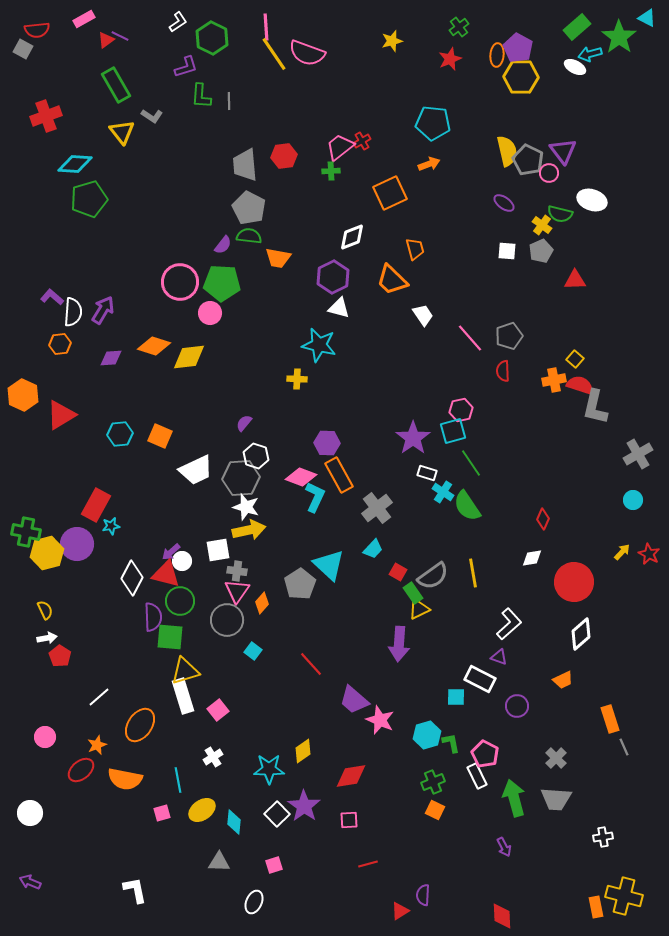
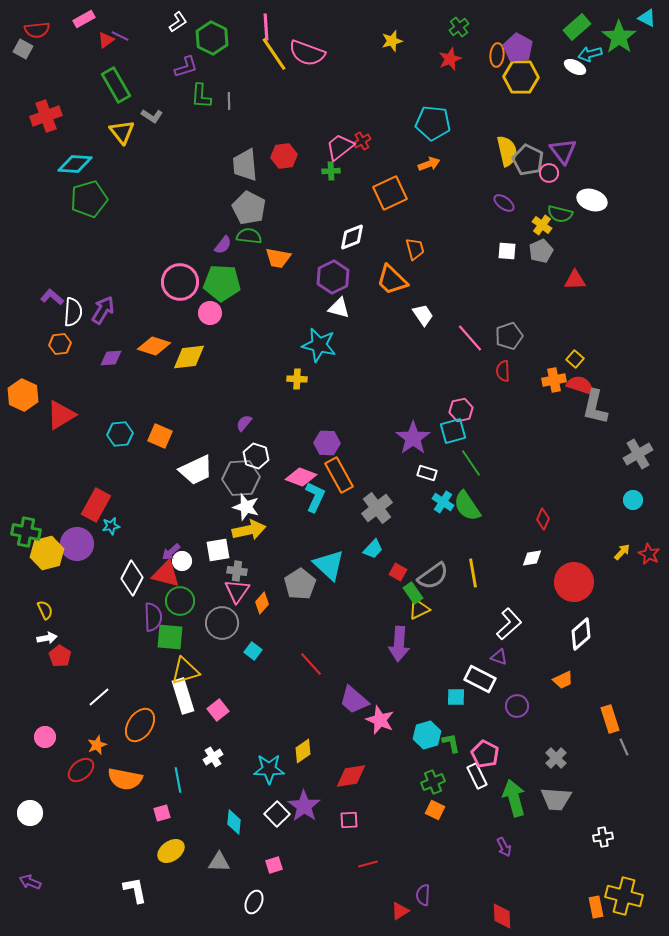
cyan cross at (443, 492): moved 10 px down
gray circle at (227, 620): moved 5 px left, 3 px down
yellow ellipse at (202, 810): moved 31 px left, 41 px down
